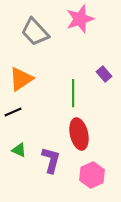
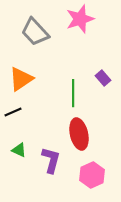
purple rectangle: moved 1 px left, 4 px down
